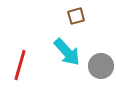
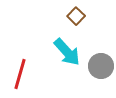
brown square: rotated 30 degrees counterclockwise
red line: moved 9 px down
